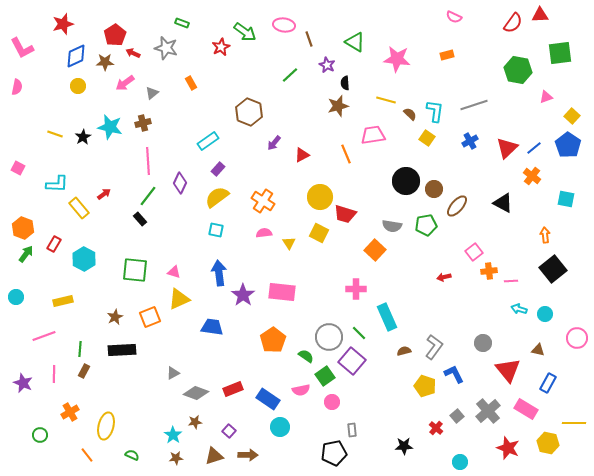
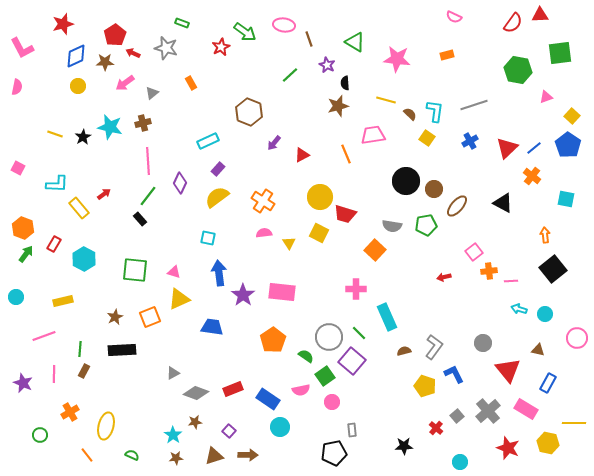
cyan rectangle at (208, 141): rotated 10 degrees clockwise
cyan square at (216, 230): moved 8 px left, 8 px down
